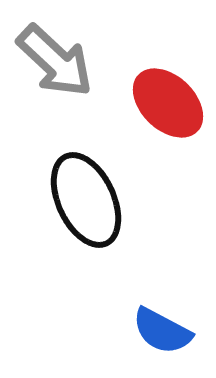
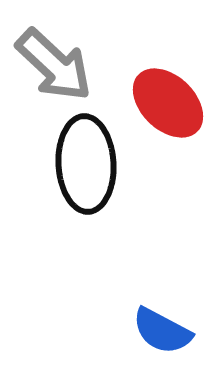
gray arrow: moved 1 px left, 4 px down
black ellipse: moved 36 px up; rotated 22 degrees clockwise
